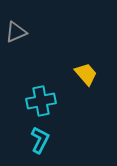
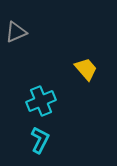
yellow trapezoid: moved 5 px up
cyan cross: rotated 12 degrees counterclockwise
